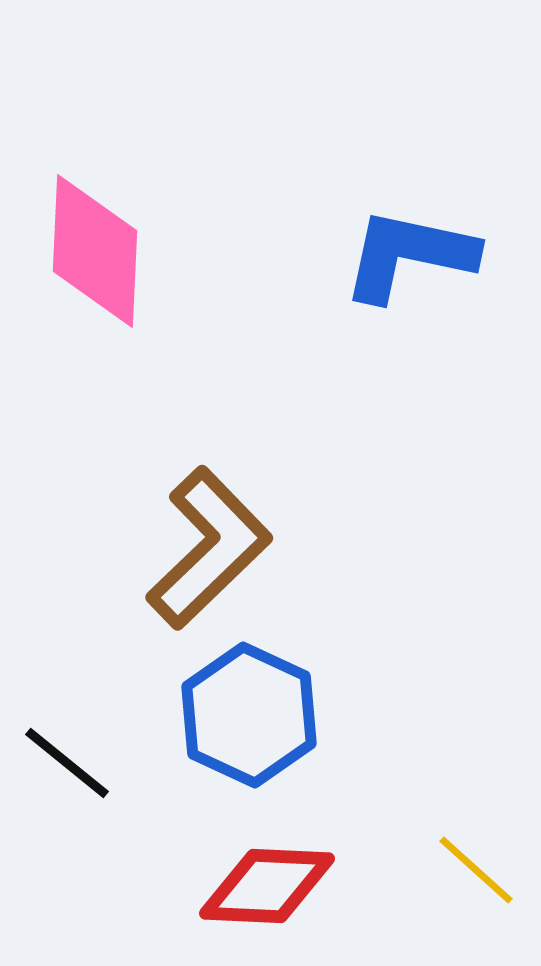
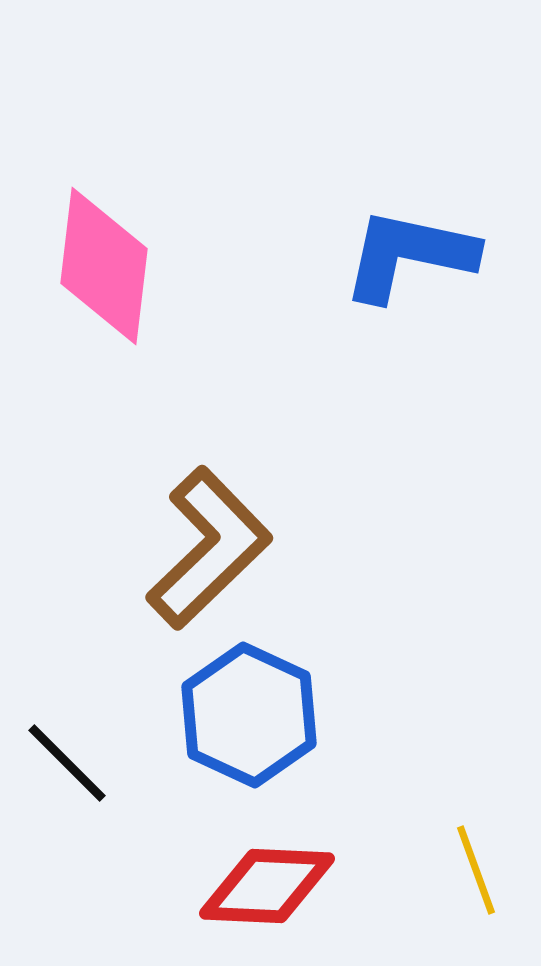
pink diamond: moved 9 px right, 15 px down; rotated 4 degrees clockwise
black line: rotated 6 degrees clockwise
yellow line: rotated 28 degrees clockwise
